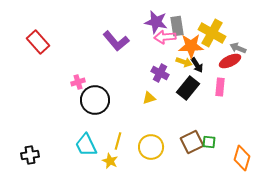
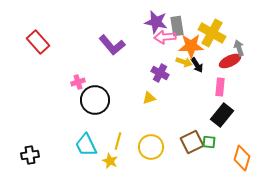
purple L-shape: moved 4 px left, 4 px down
gray arrow: moved 1 px right; rotated 49 degrees clockwise
black rectangle: moved 34 px right, 27 px down
